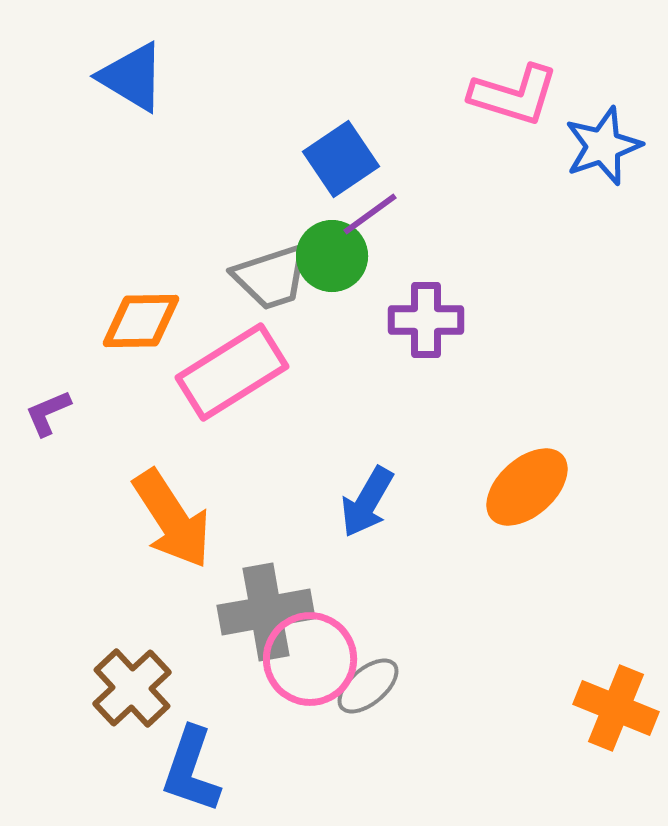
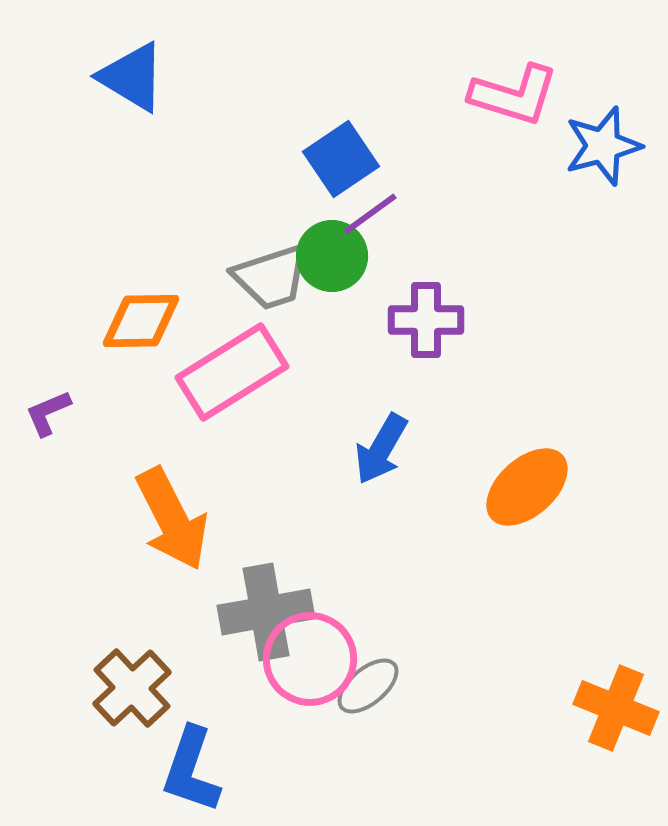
blue star: rotated 4 degrees clockwise
blue arrow: moved 14 px right, 53 px up
orange arrow: rotated 6 degrees clockwise
